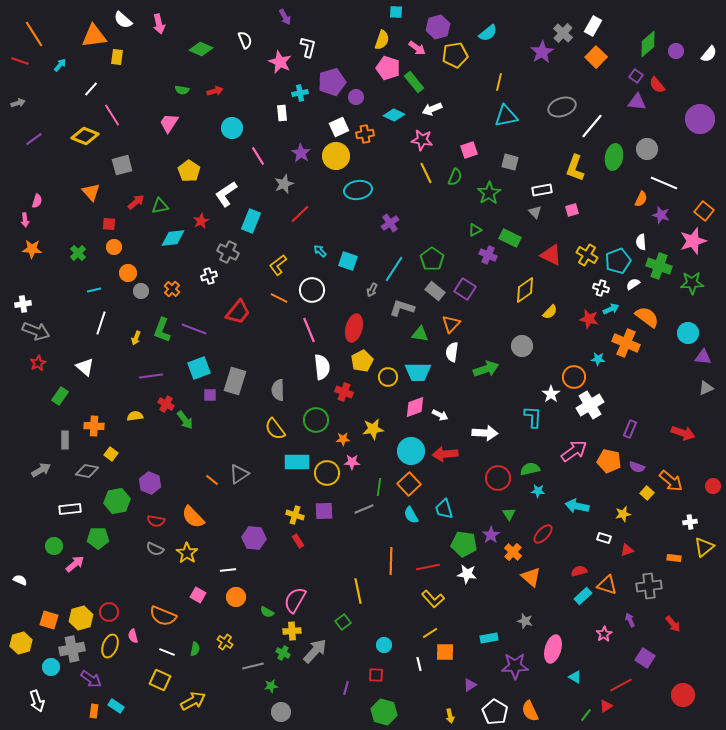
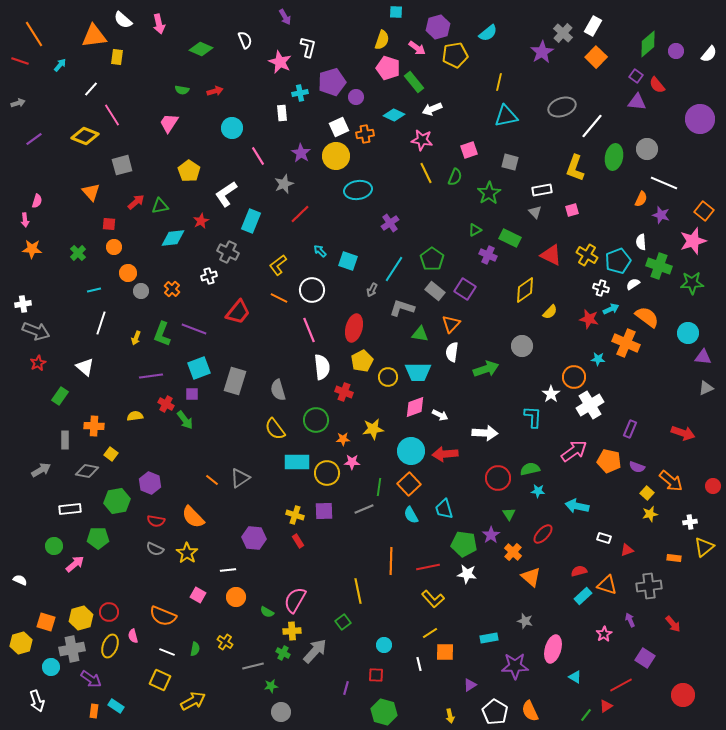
green L-shape at (162, 330): moved 4 px down
gray semicircle at (278, 390): rotated 15 degrees counterclockwise
purple square at (210, 395): moved 18 px left, 1 px up
gray triangle at (239, 474): moved 1 px right, 4 px down
yellow star at (623, 514): moved 27 px right
orange square at (49, 620): moved 3 px left, 2 px down
